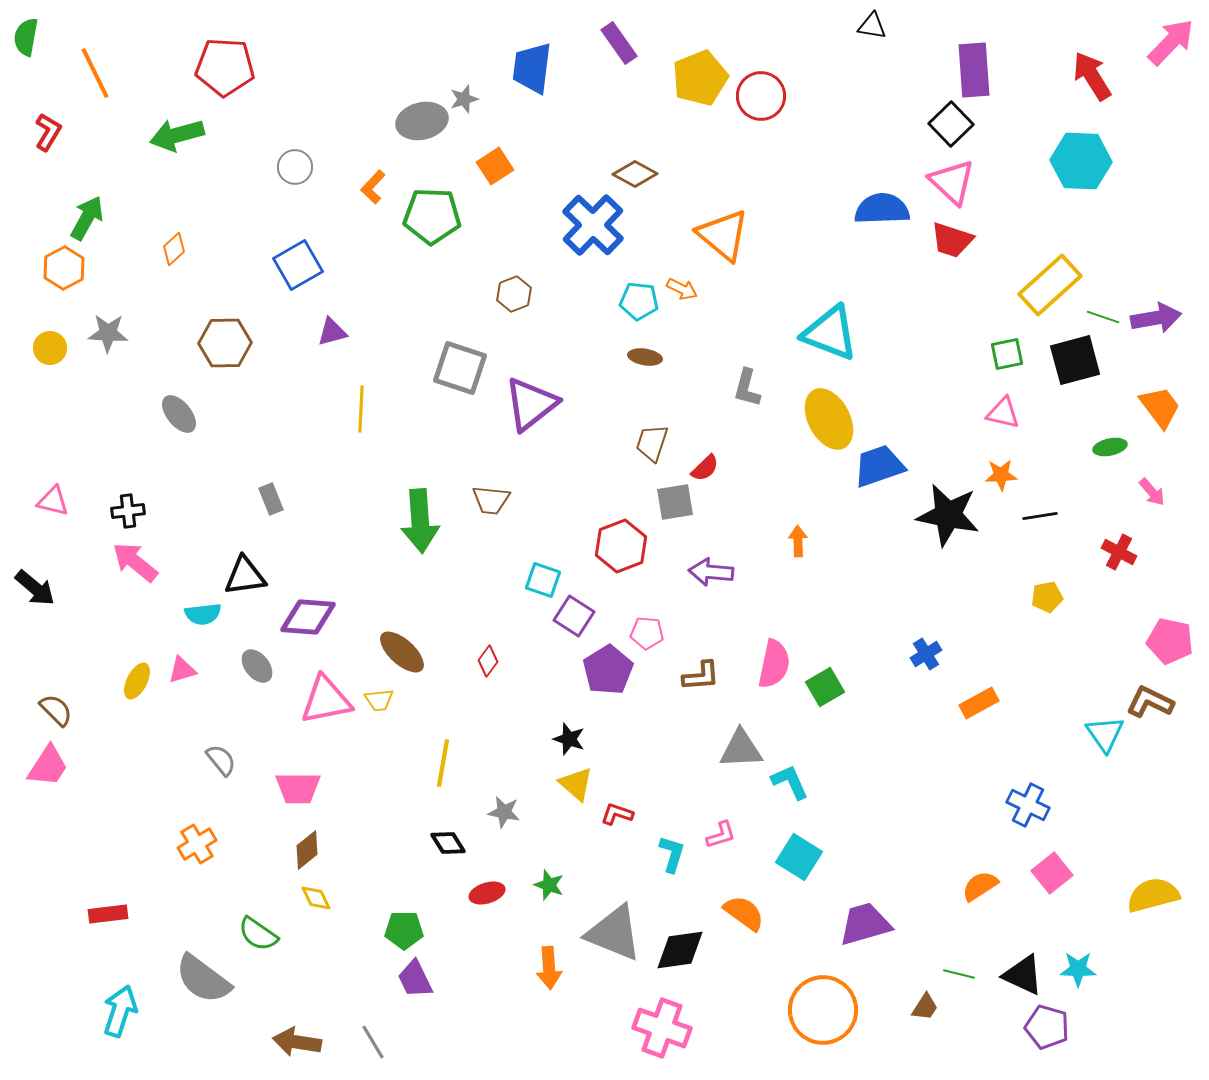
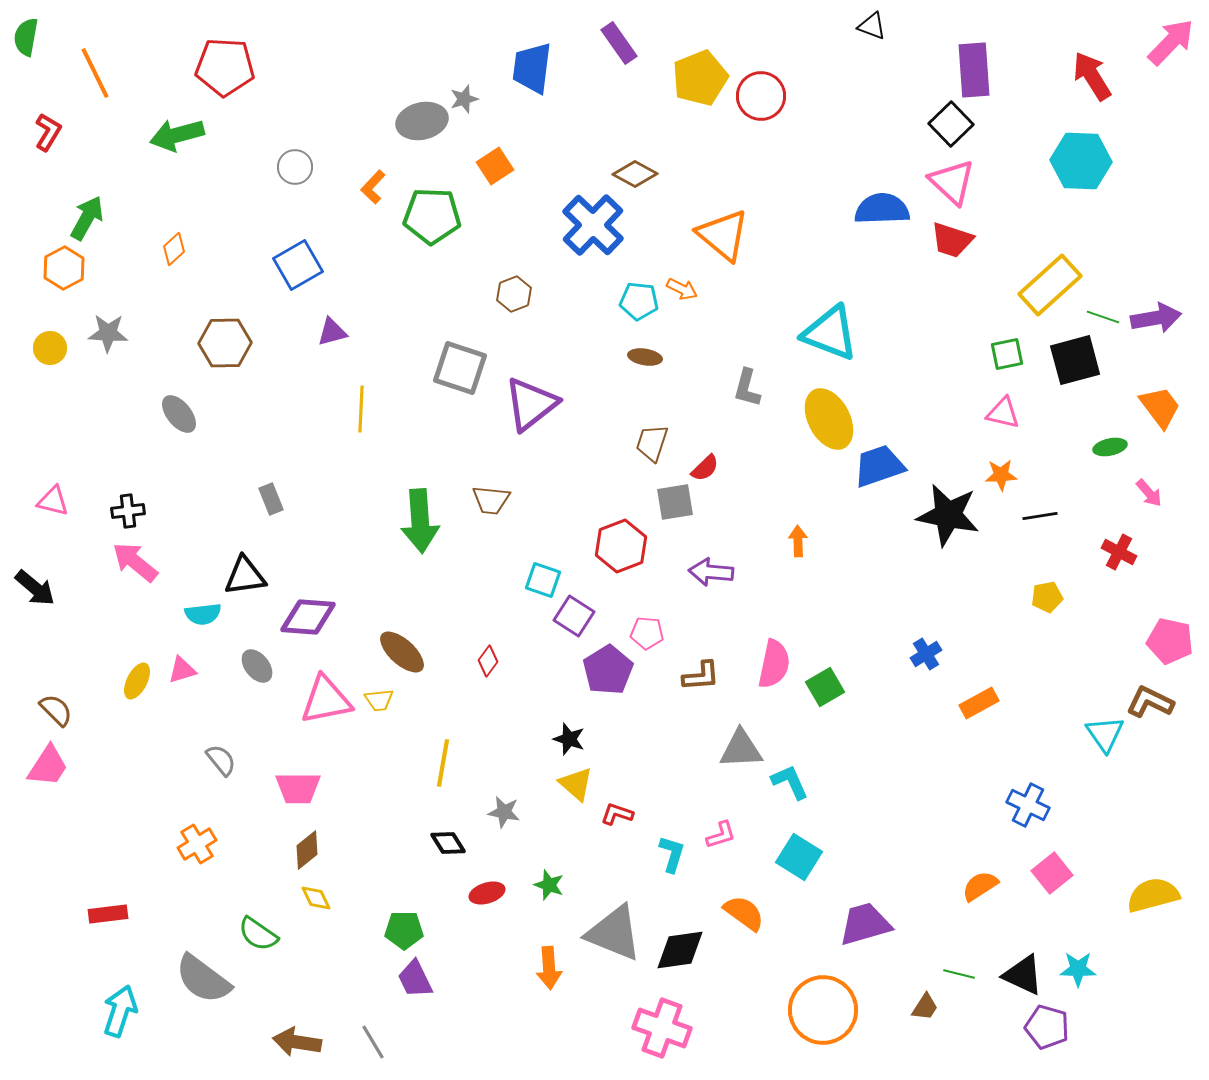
black triangle at (872, 26): rotated 12 degrees clockwise
pink arrow at (1152, 492): moved 3 px left, 1 px down
